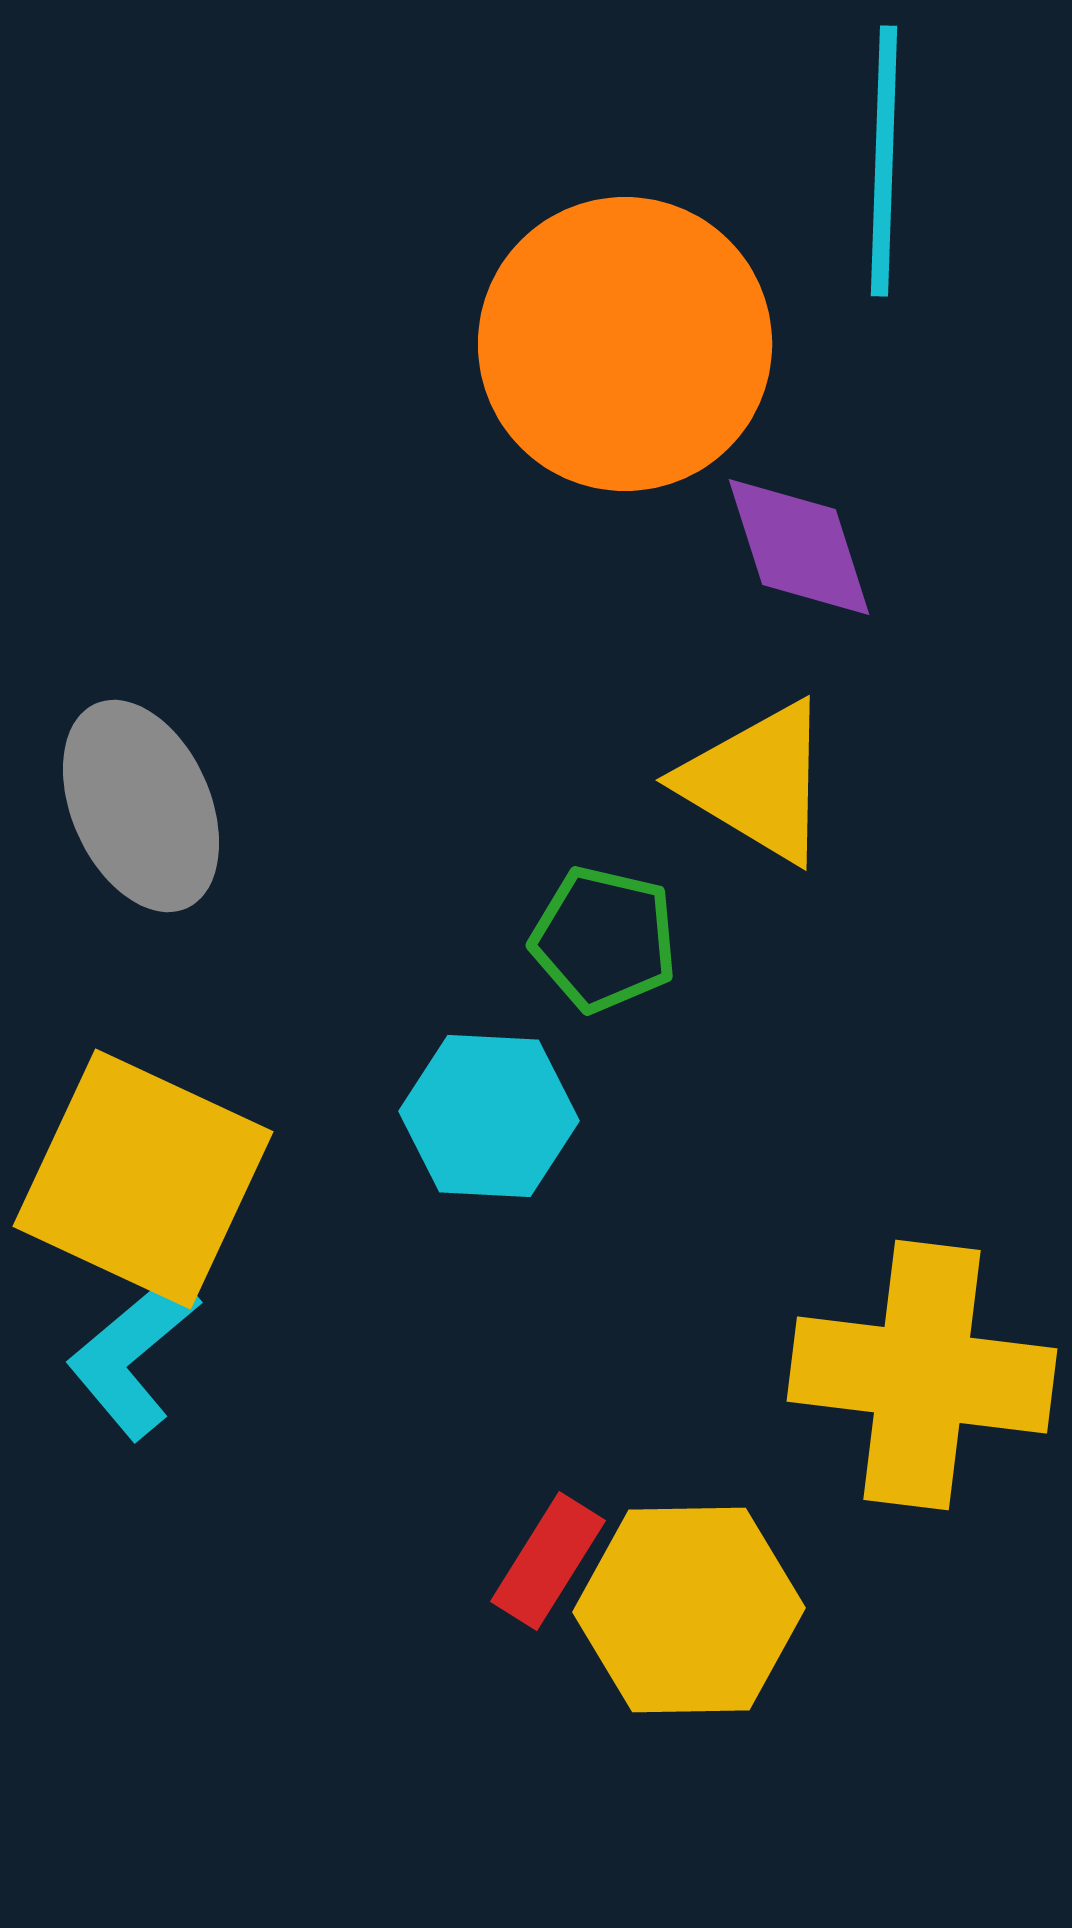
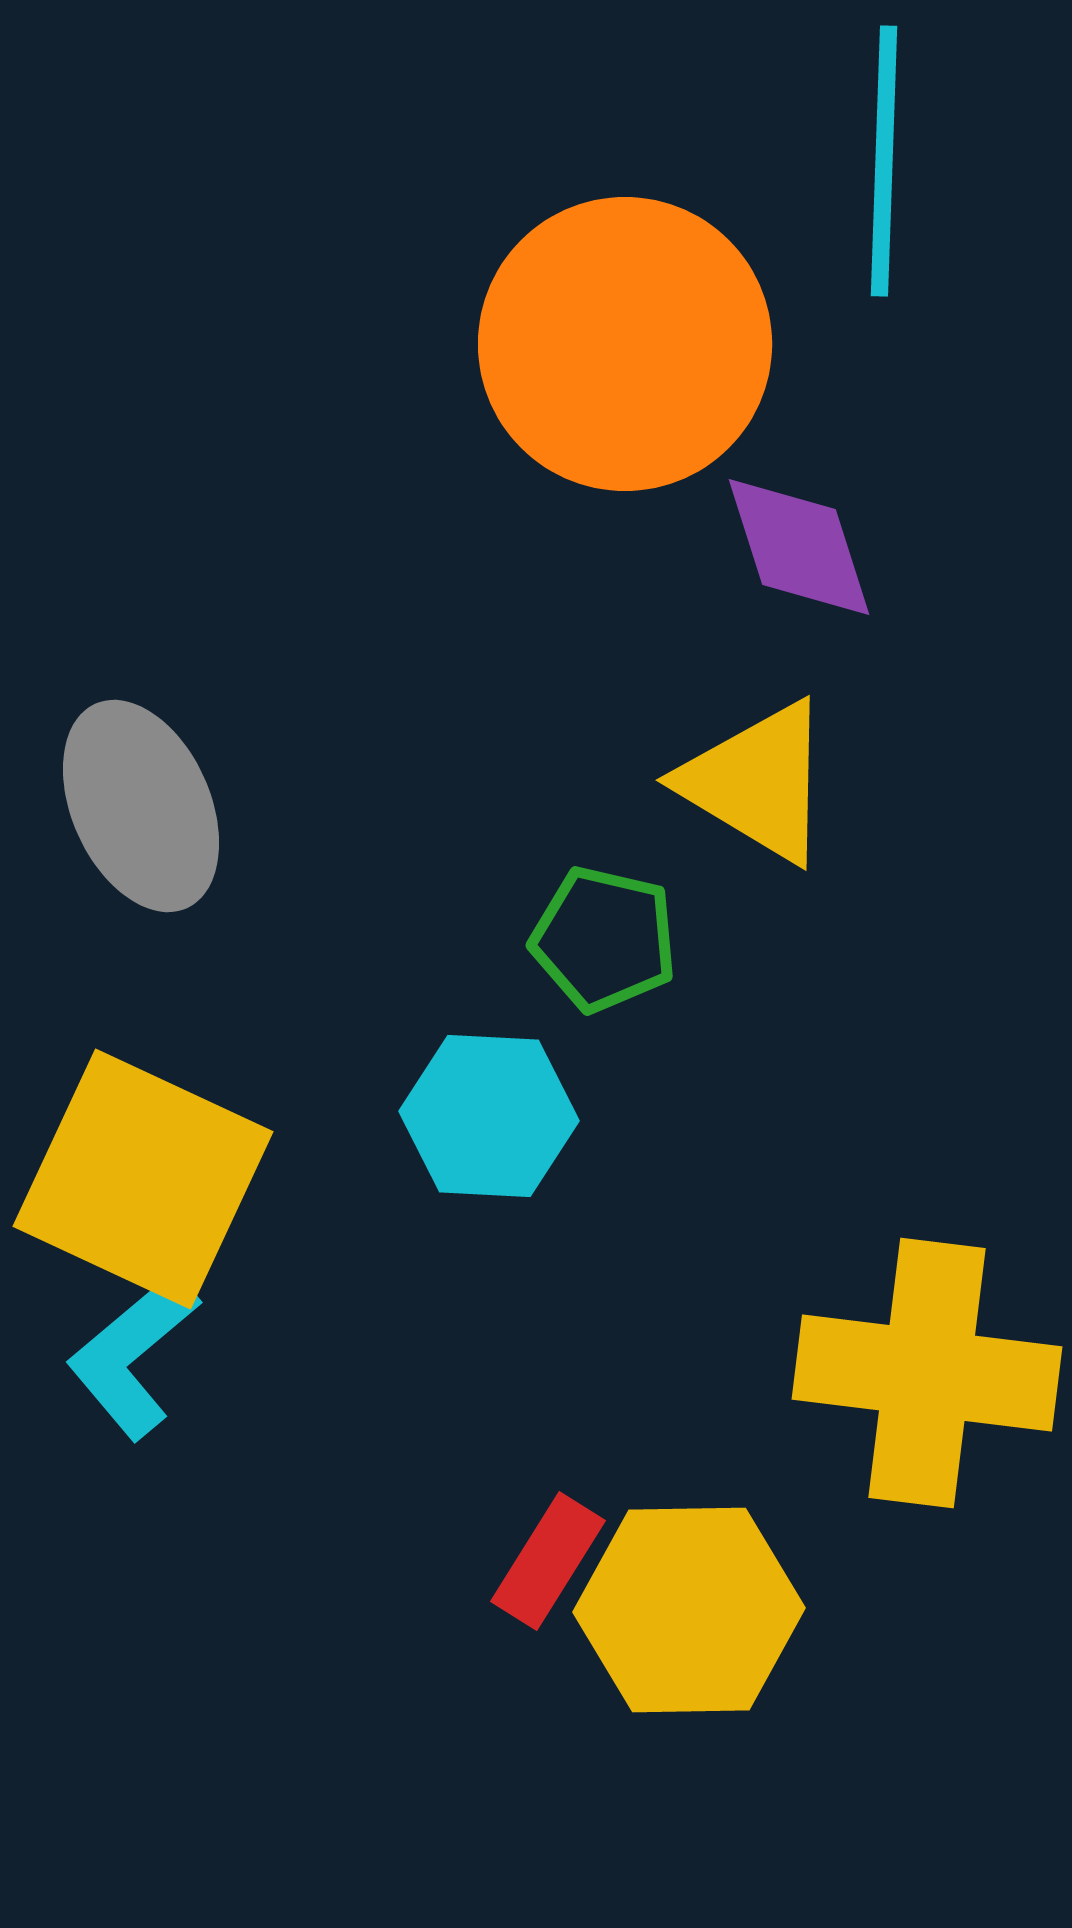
yellow cross: moved 5 px right, 2 px up
